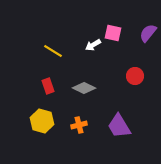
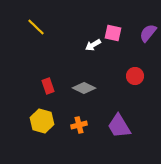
yellow line: moved 17 px left, 24 px up; rotated 12 degrees clockwise
